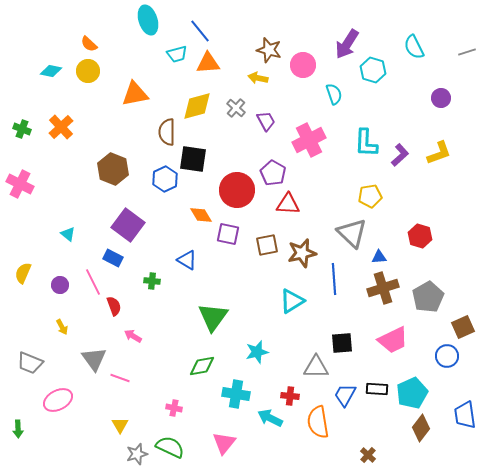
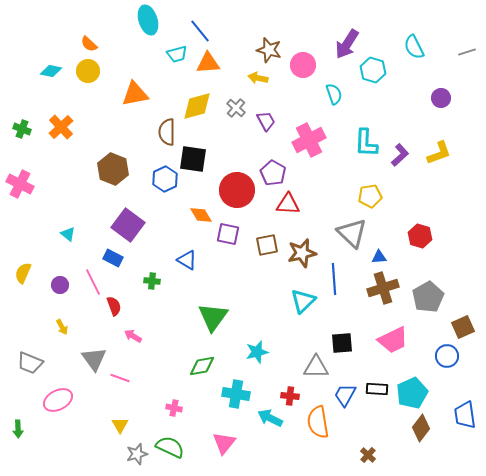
cyan triangle at (292, 301): moved 11 px right; rotated 12 degrees counterclockwise
